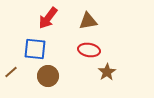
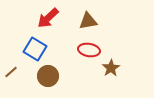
red arrow: rotated 10 degrees clockwise
blue square: rotated 25 degrees clockwise
brown star: moved 4 px right, 4 px up
